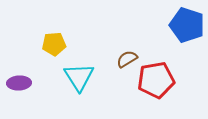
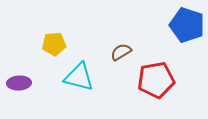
brown semicircle: moved 6 px left, 7 px up
cyan triangle: rotated 44 degrees counterclockwise
